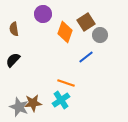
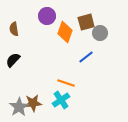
purple circle: moved 4 px right, 2 px down
brown square: rotated 18 degrees clockwise
gray circle: moved 2 px up
gray star: rotated 18 degrees clockwise
